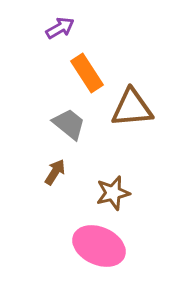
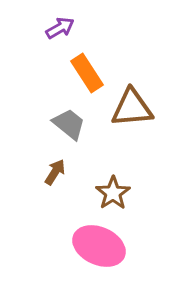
brown star: rotated 20 degrees counterclockwise
